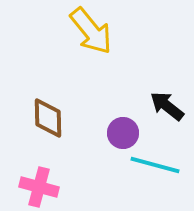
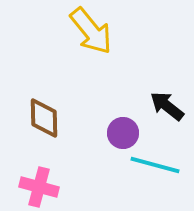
brown diamond: moved 4 px left
